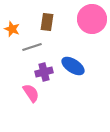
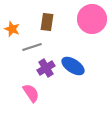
purple cross: moved 2 px right, 4 px up; rotated 18 degrees counterclockwise
